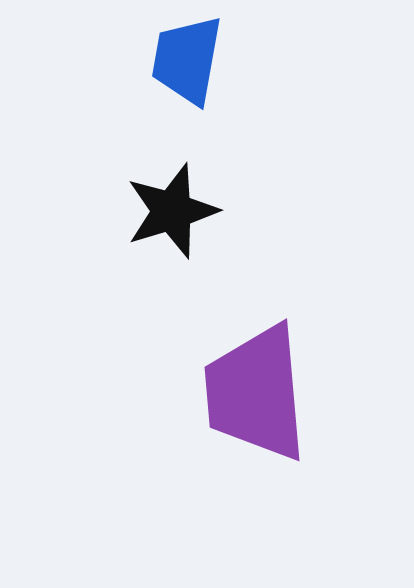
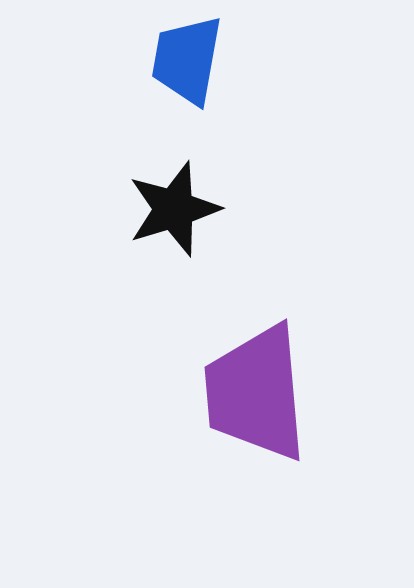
black star: moved 2 px right, 2 px up
